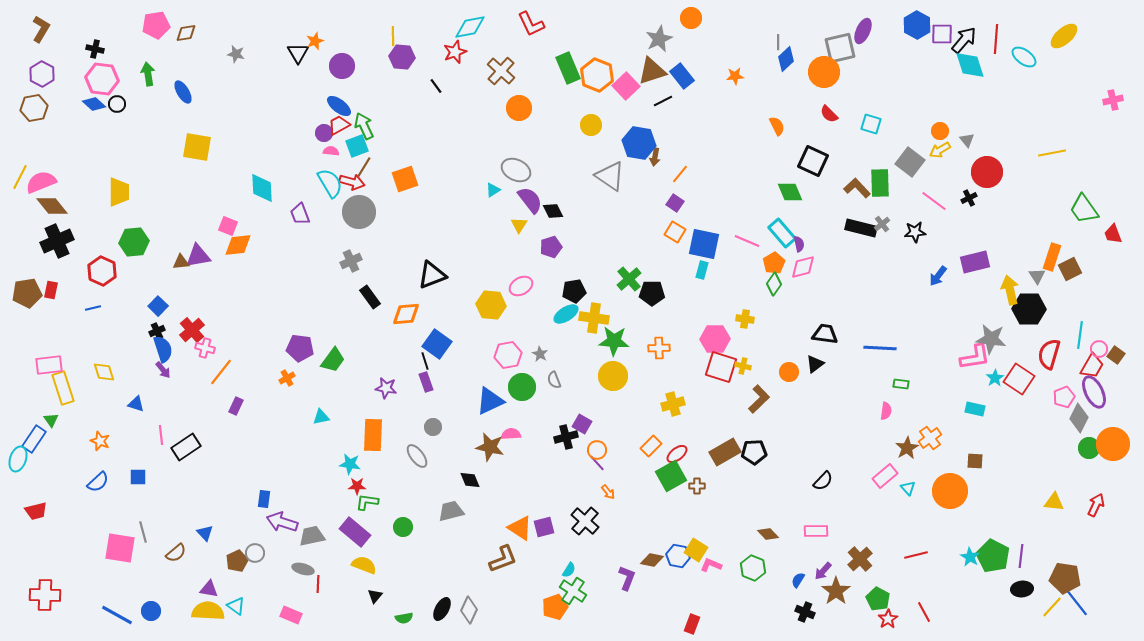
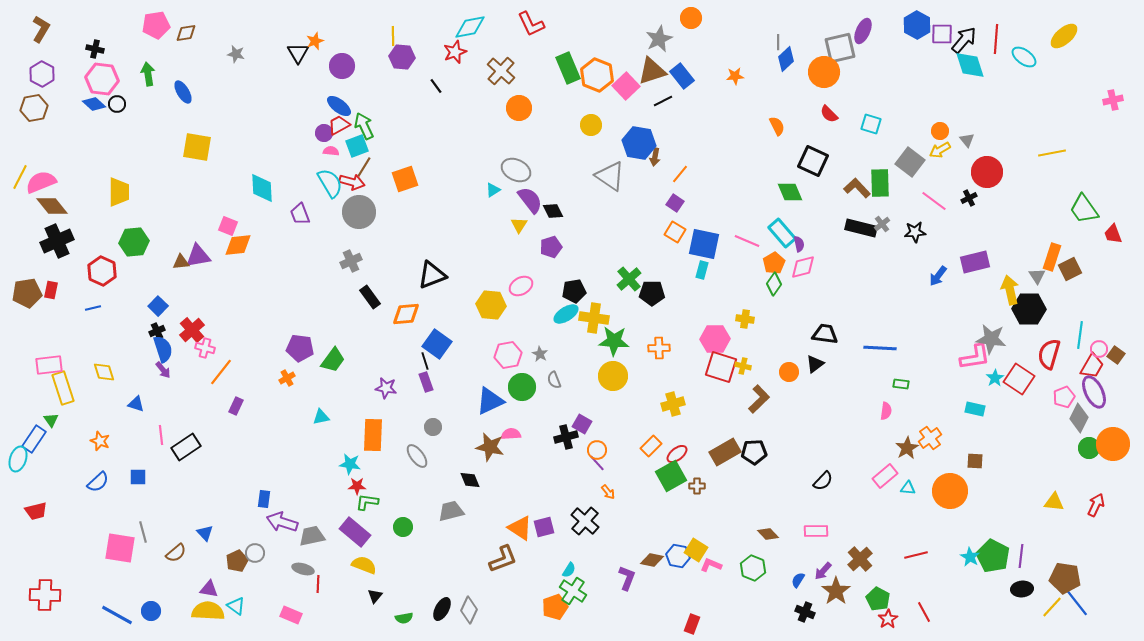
cyan triangle at (908, 488): rotated 42 degrees counterclockwise
